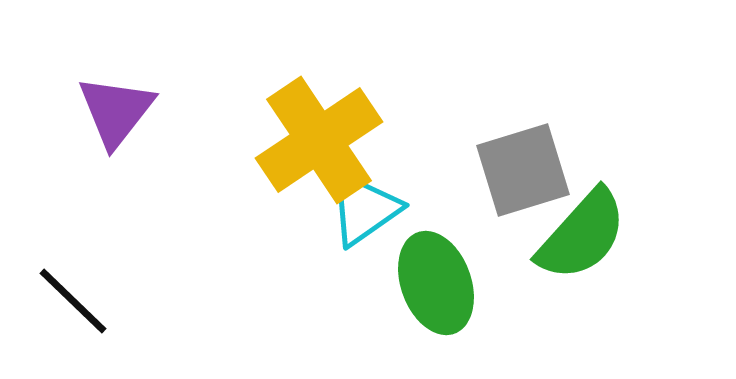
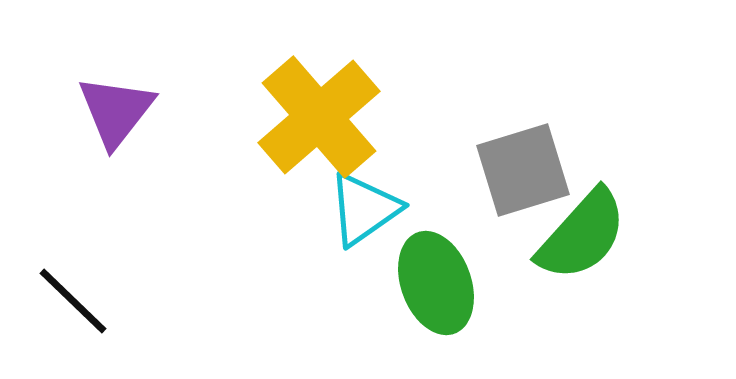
yellow cross: moved 23 px up; rotated 7 degrees counterclockwise
